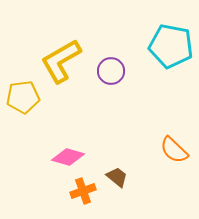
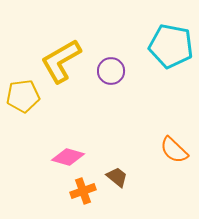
yellow pentagon: moved 1 px up
